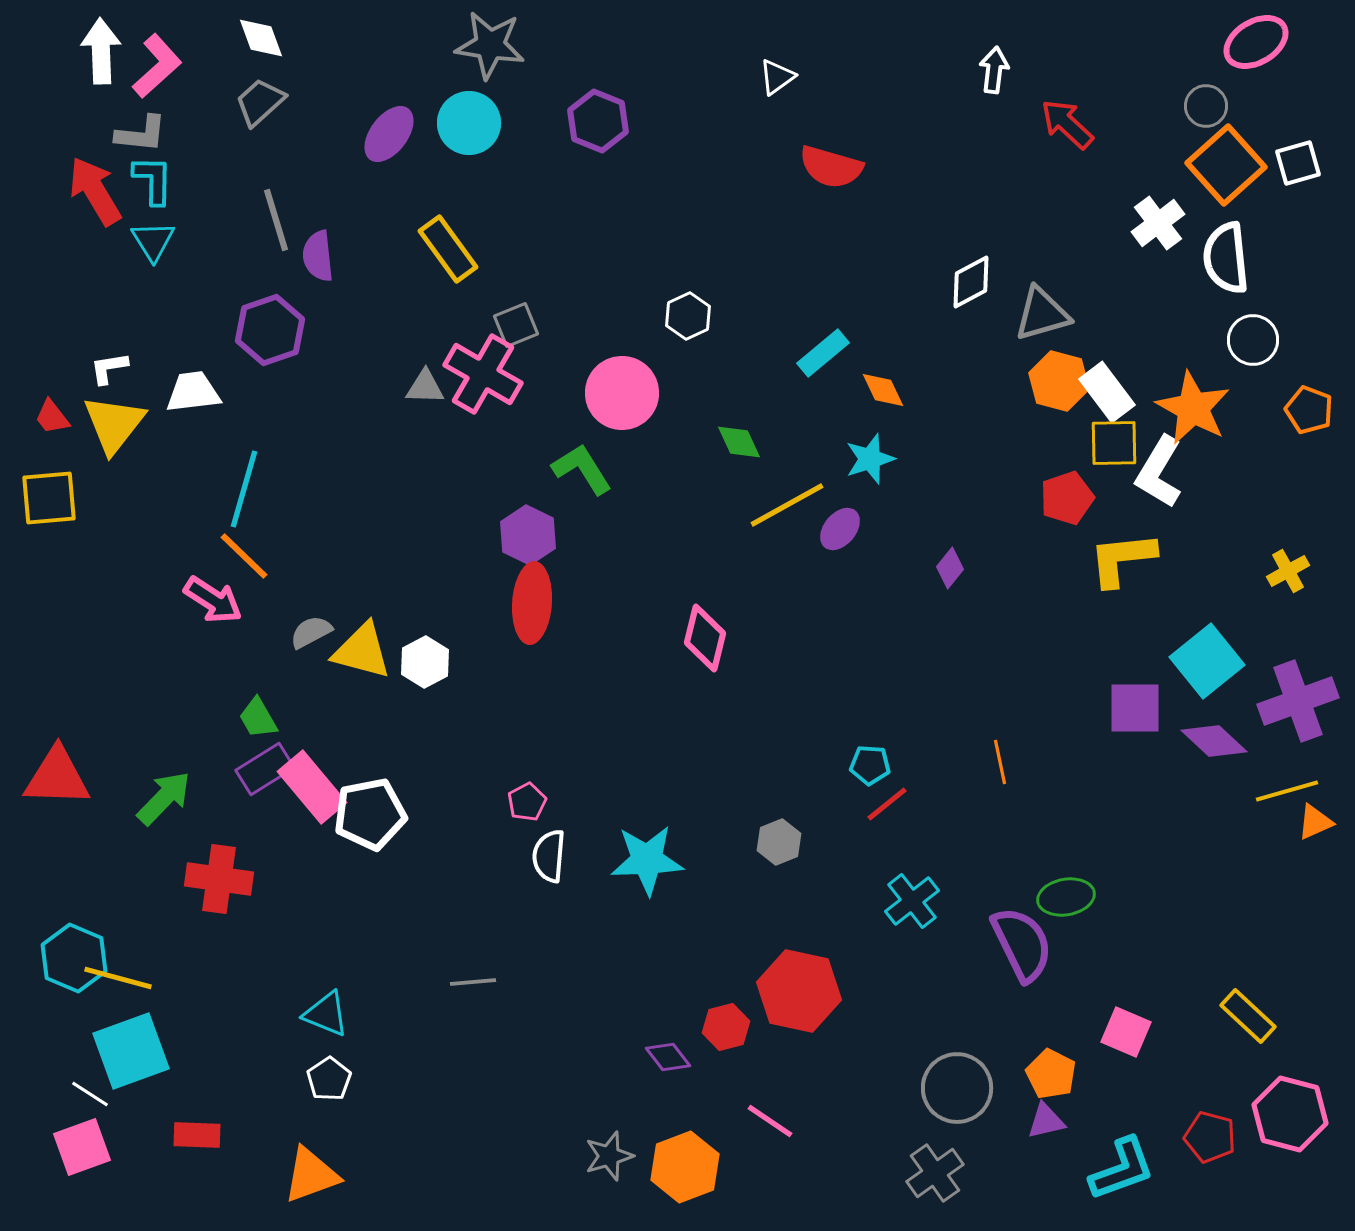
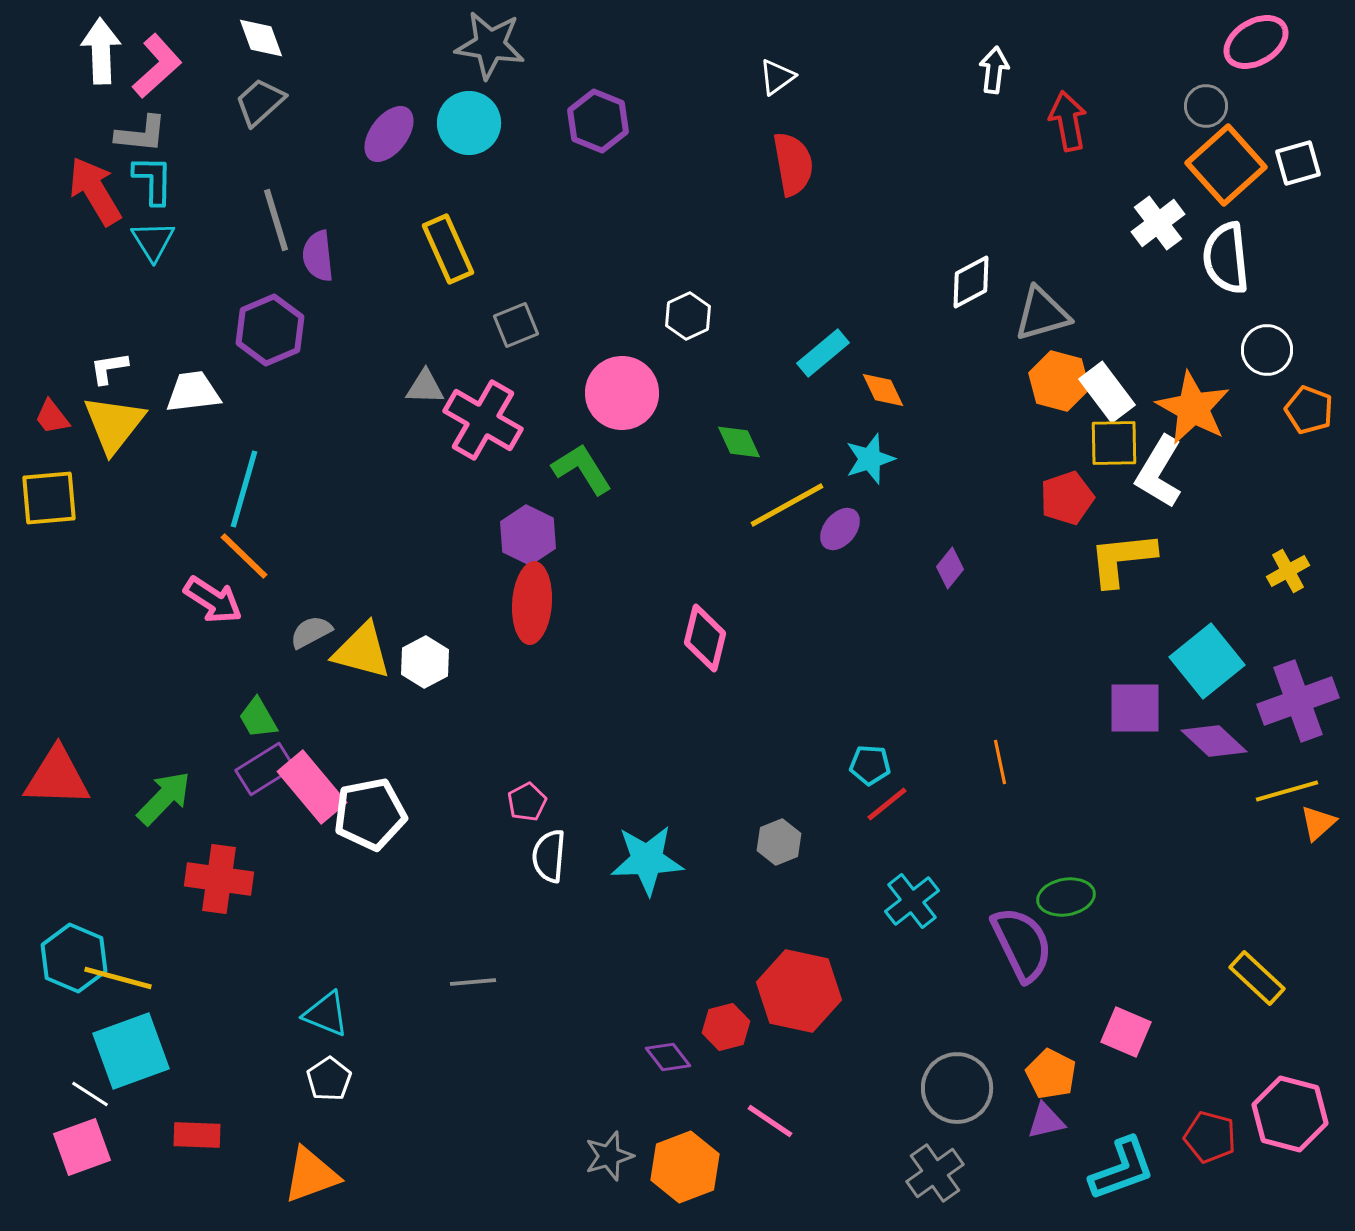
red arrow at (1067, 124): moved 1 px right, 3 px up; rotated 36 degrees clockwise
red semicircle at (831, 167): moved 38 px left, 3 px up; rotated 116 degrees counterclockwise
yellow rectangle at (448, 249): rotated 12 degrees clockwise
purple hexagon at (270, 330): rotated 4 degrees counterclockwise
white circle at (1253, 340): moved 14 px right, 10 px down
pink cross at (483, 374): moved 46 px down
orange triangle at (1315, 822): moved 3 px right, 1 px down; rotated 18 degrees counterclockwise
yellow rectangle at (1248, 1016): moved 9 px right, 38 px up
